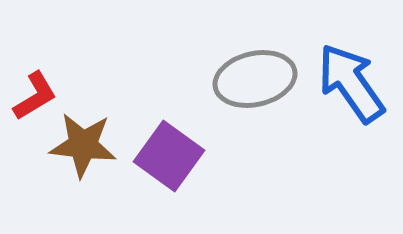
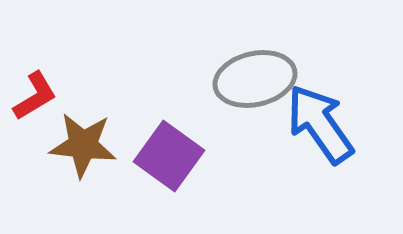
blue arrow: moved 31 px left, 41 px down
